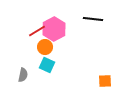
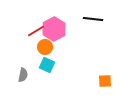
red line: moved 1 px left
